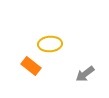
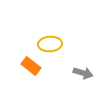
gray arrow: moved 2 px left, 1 px up; rotated 126 degrees counterclockwise
